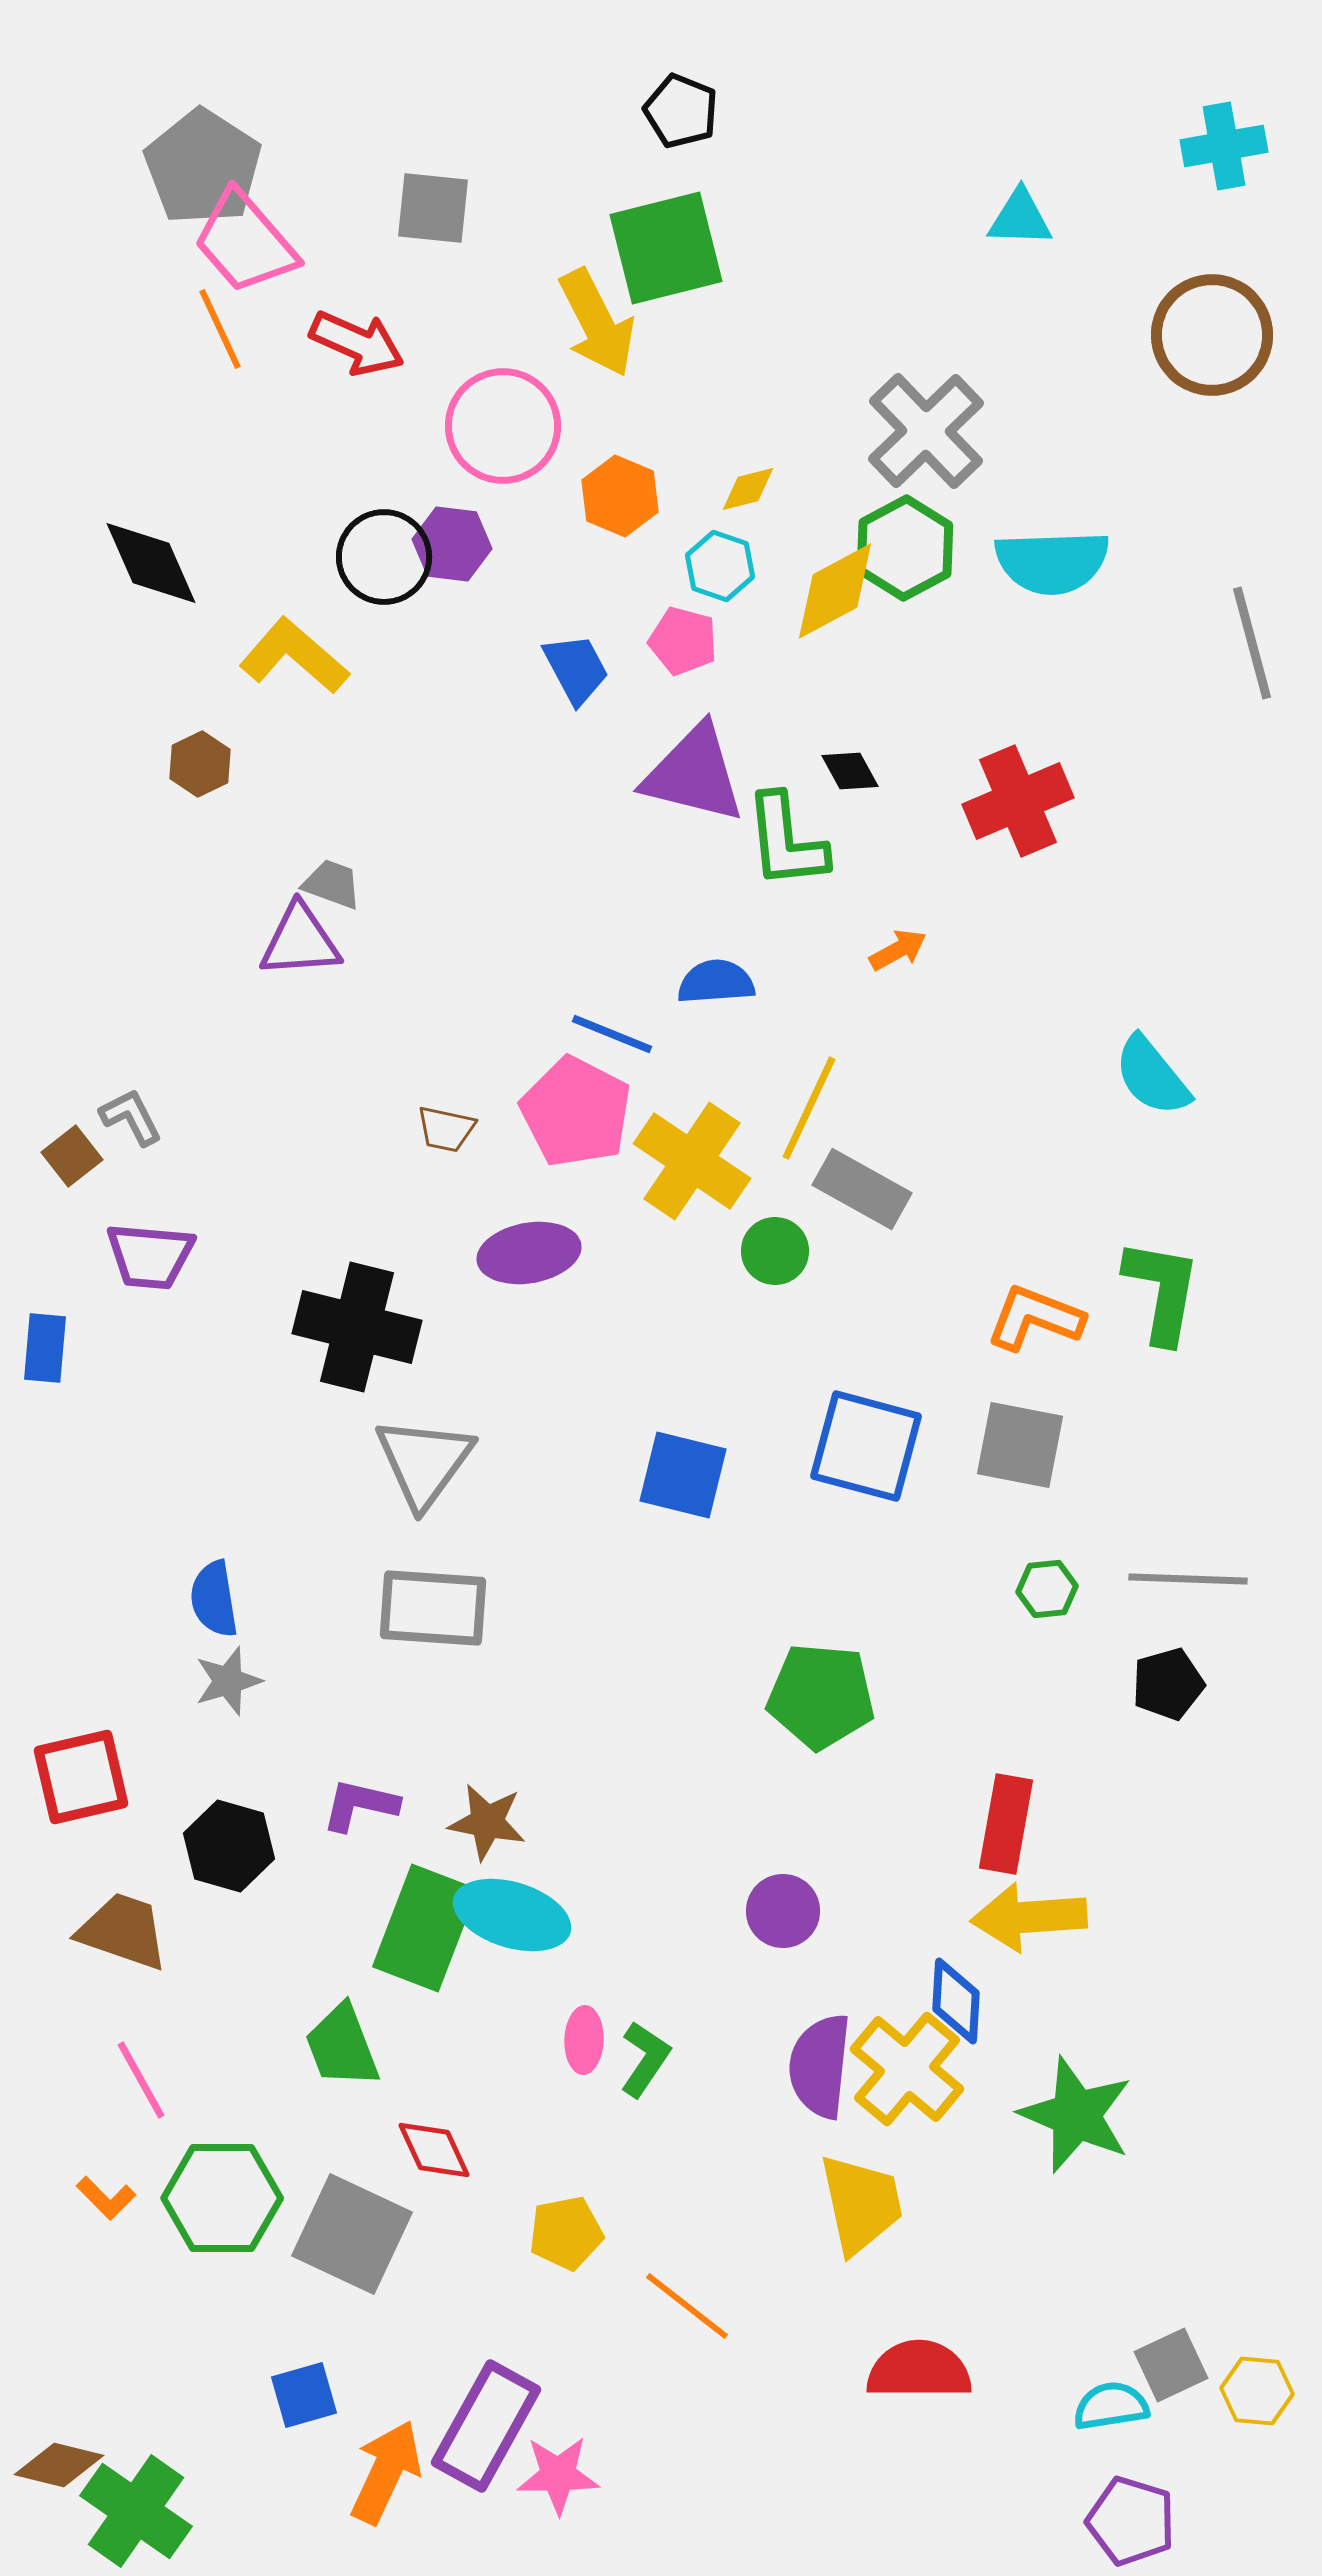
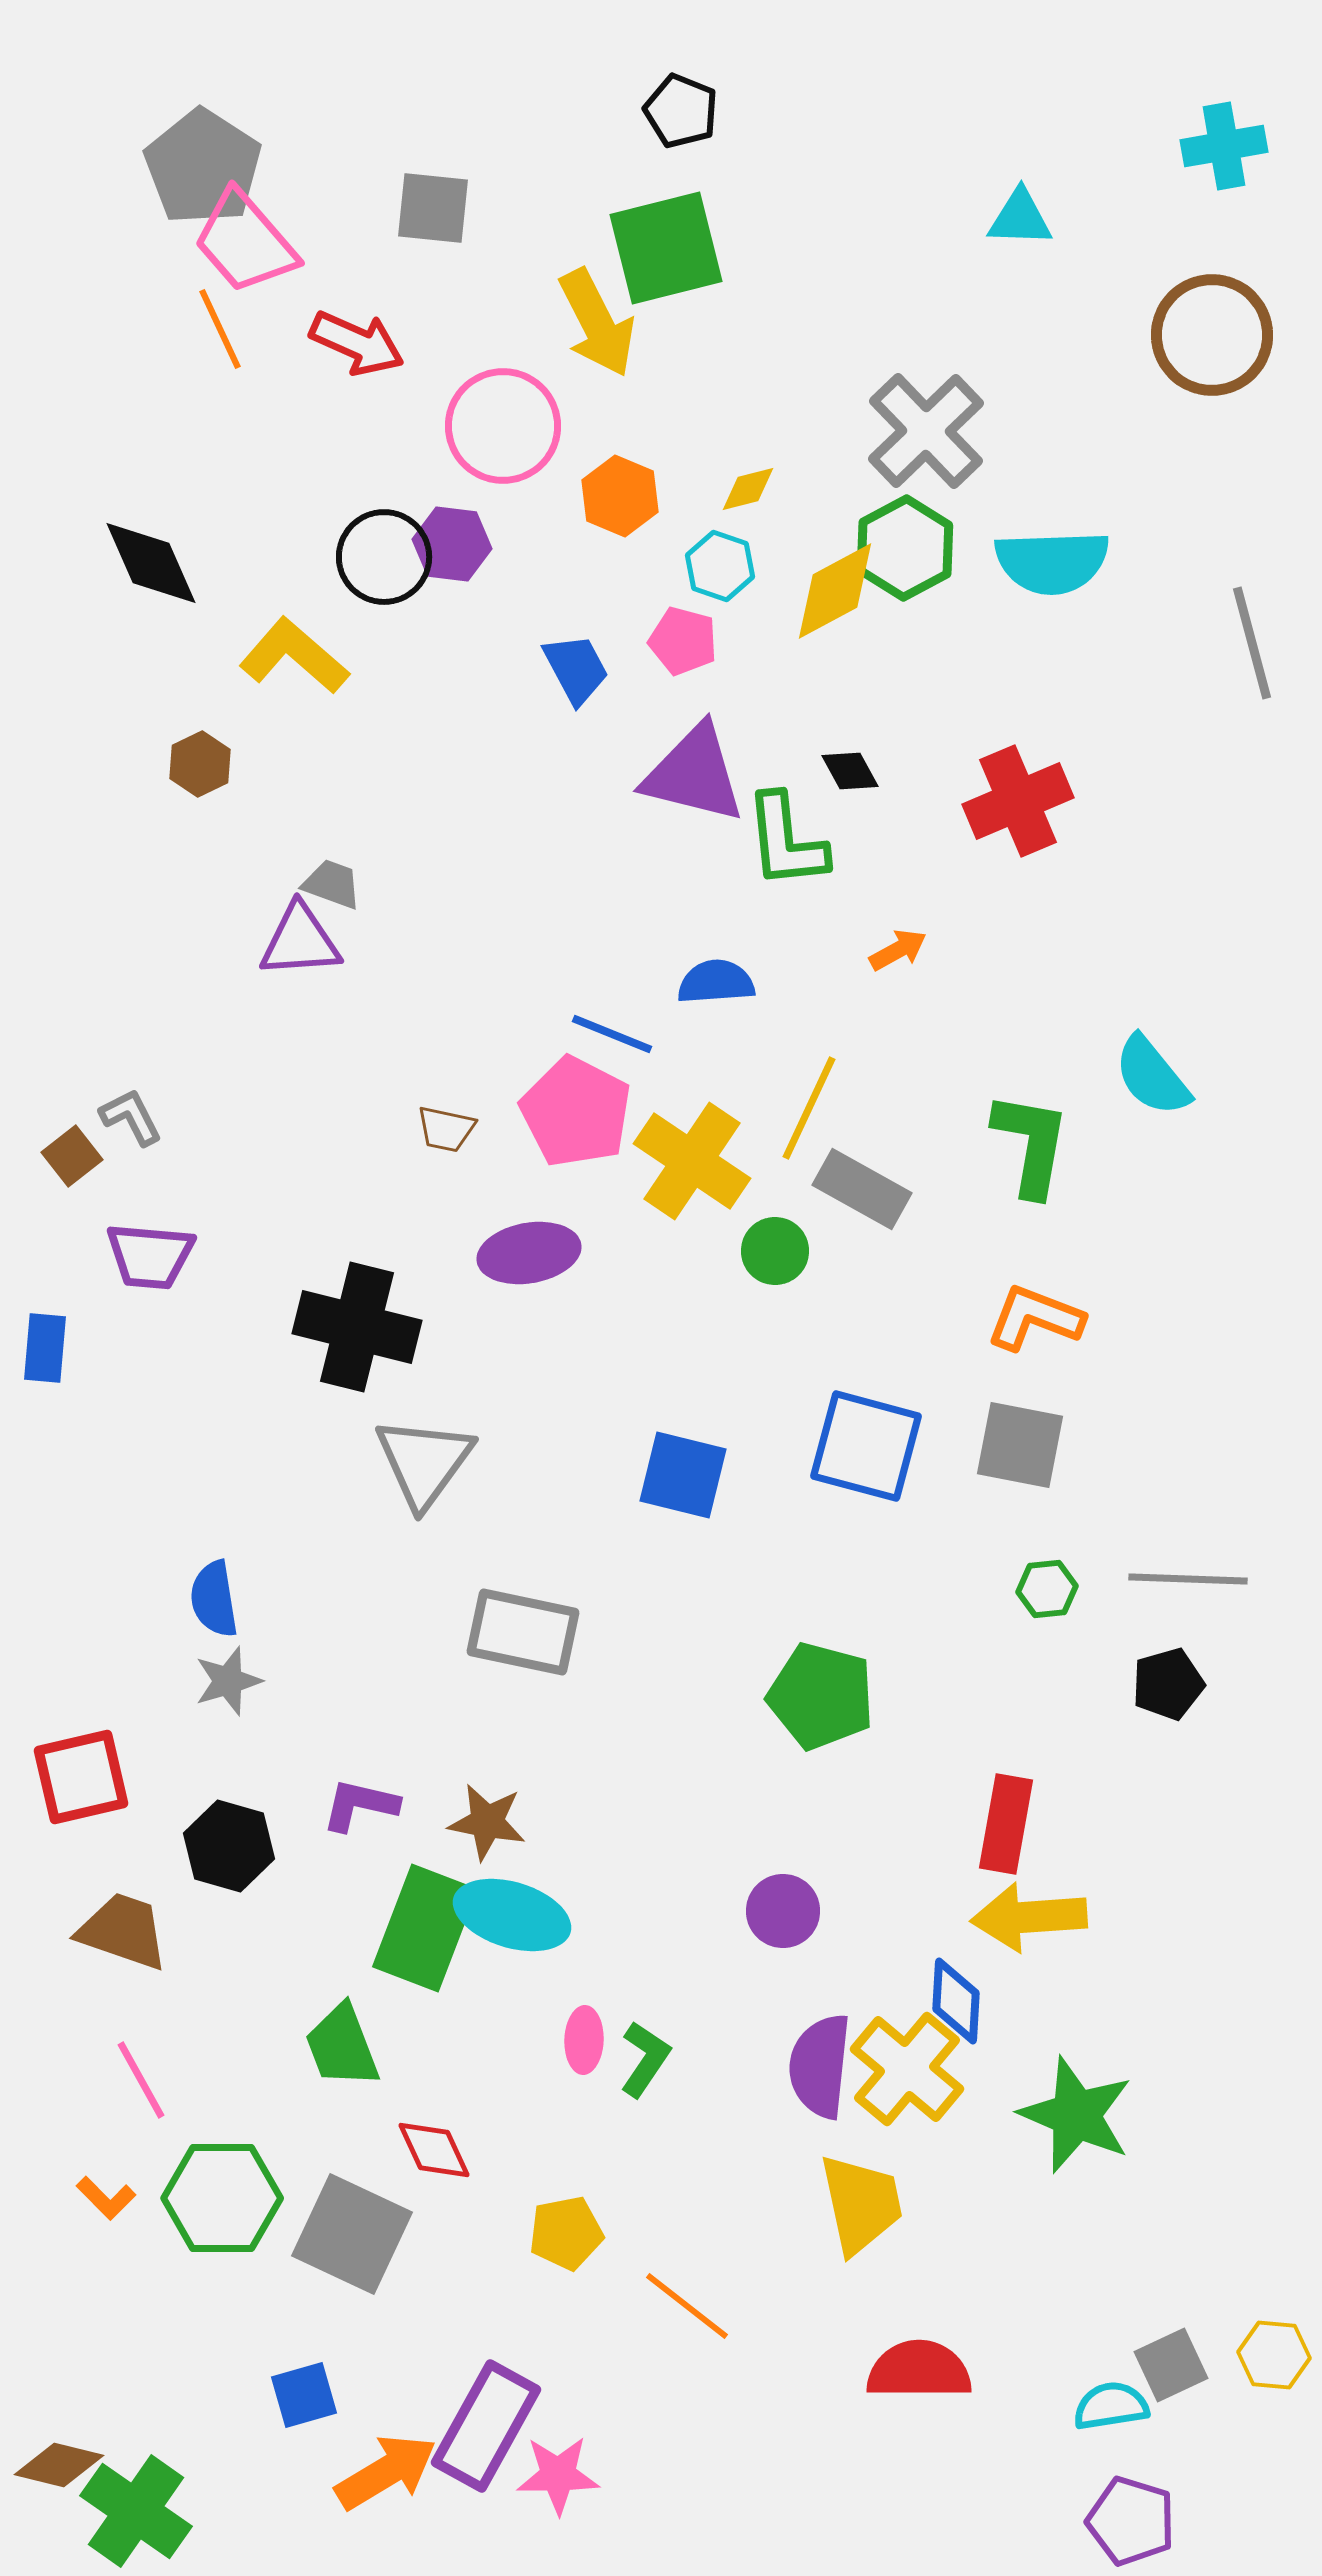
green L-shape at (1162, 1291): moved 131 px left, 147 px up
gray rectangle at (433, 1608): moved 90 px right, 24 px down; rotated 8 degrees clockwise
green pentagon at (821, 1696): rotated 10 degrees clockwise
yellow hexagon at (1257, 2391): moved 17 px right, 36 px up
orange arrow at (386, 2472): rotated 34 degrees clockwise
